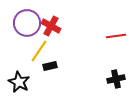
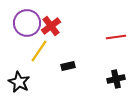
red cross: rotated 24 degrees clockwise
red line: moved 1 px down
black rectangle: moved 18 px right
